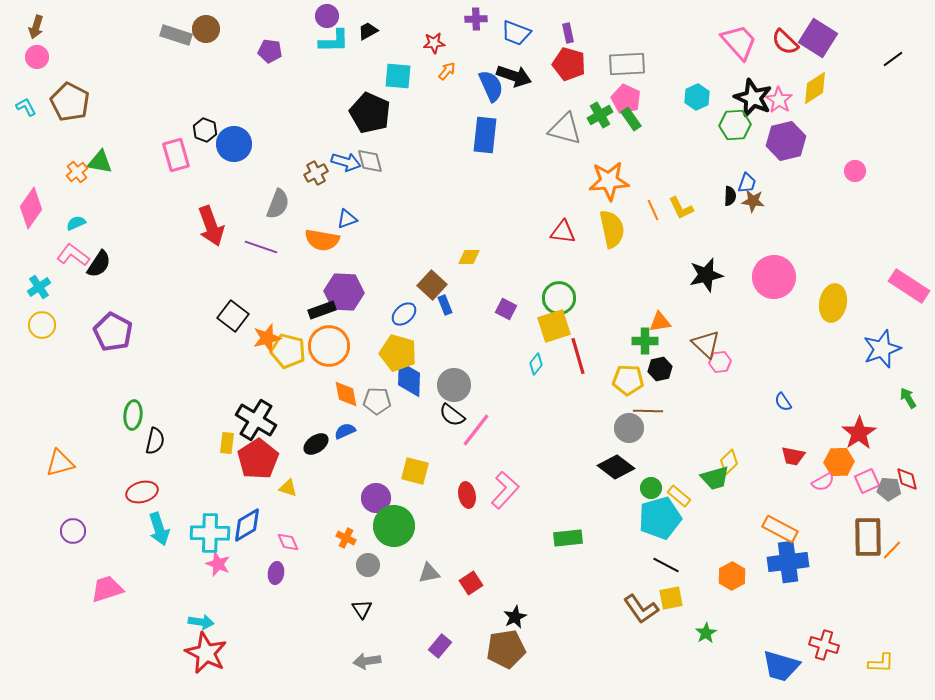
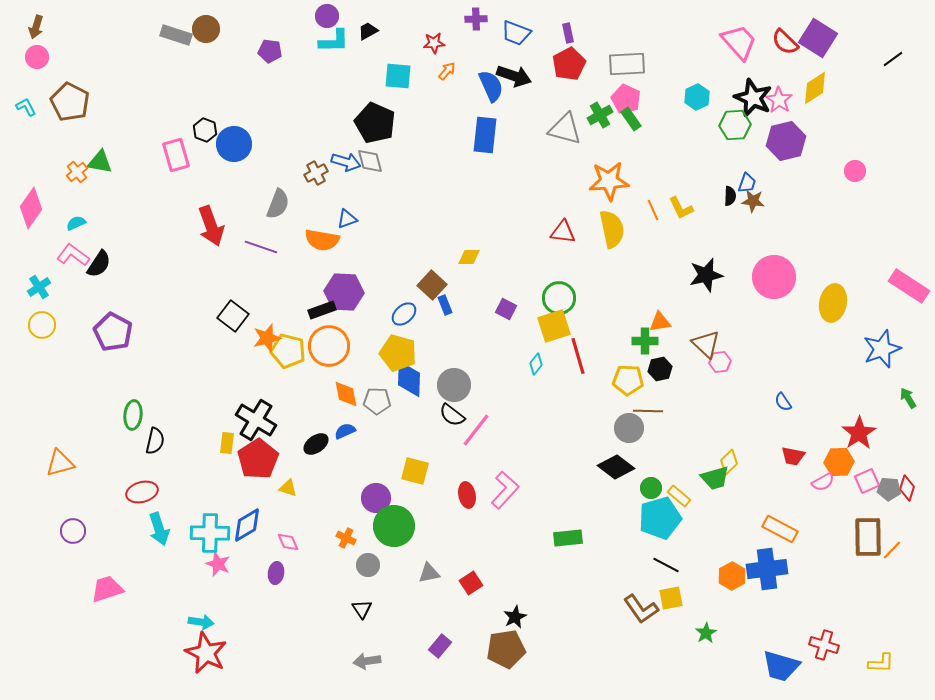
red pentagon at (569, 64): rotated 28 degrees clockwise
black pentagon at (370, 113): moved 5 px right, 10 px down
red diamond at (907, 479): moved 9 px down; rotated 30 degrees clockwise
blue cross at (788, 562): moved 21 px left, 7 px down
